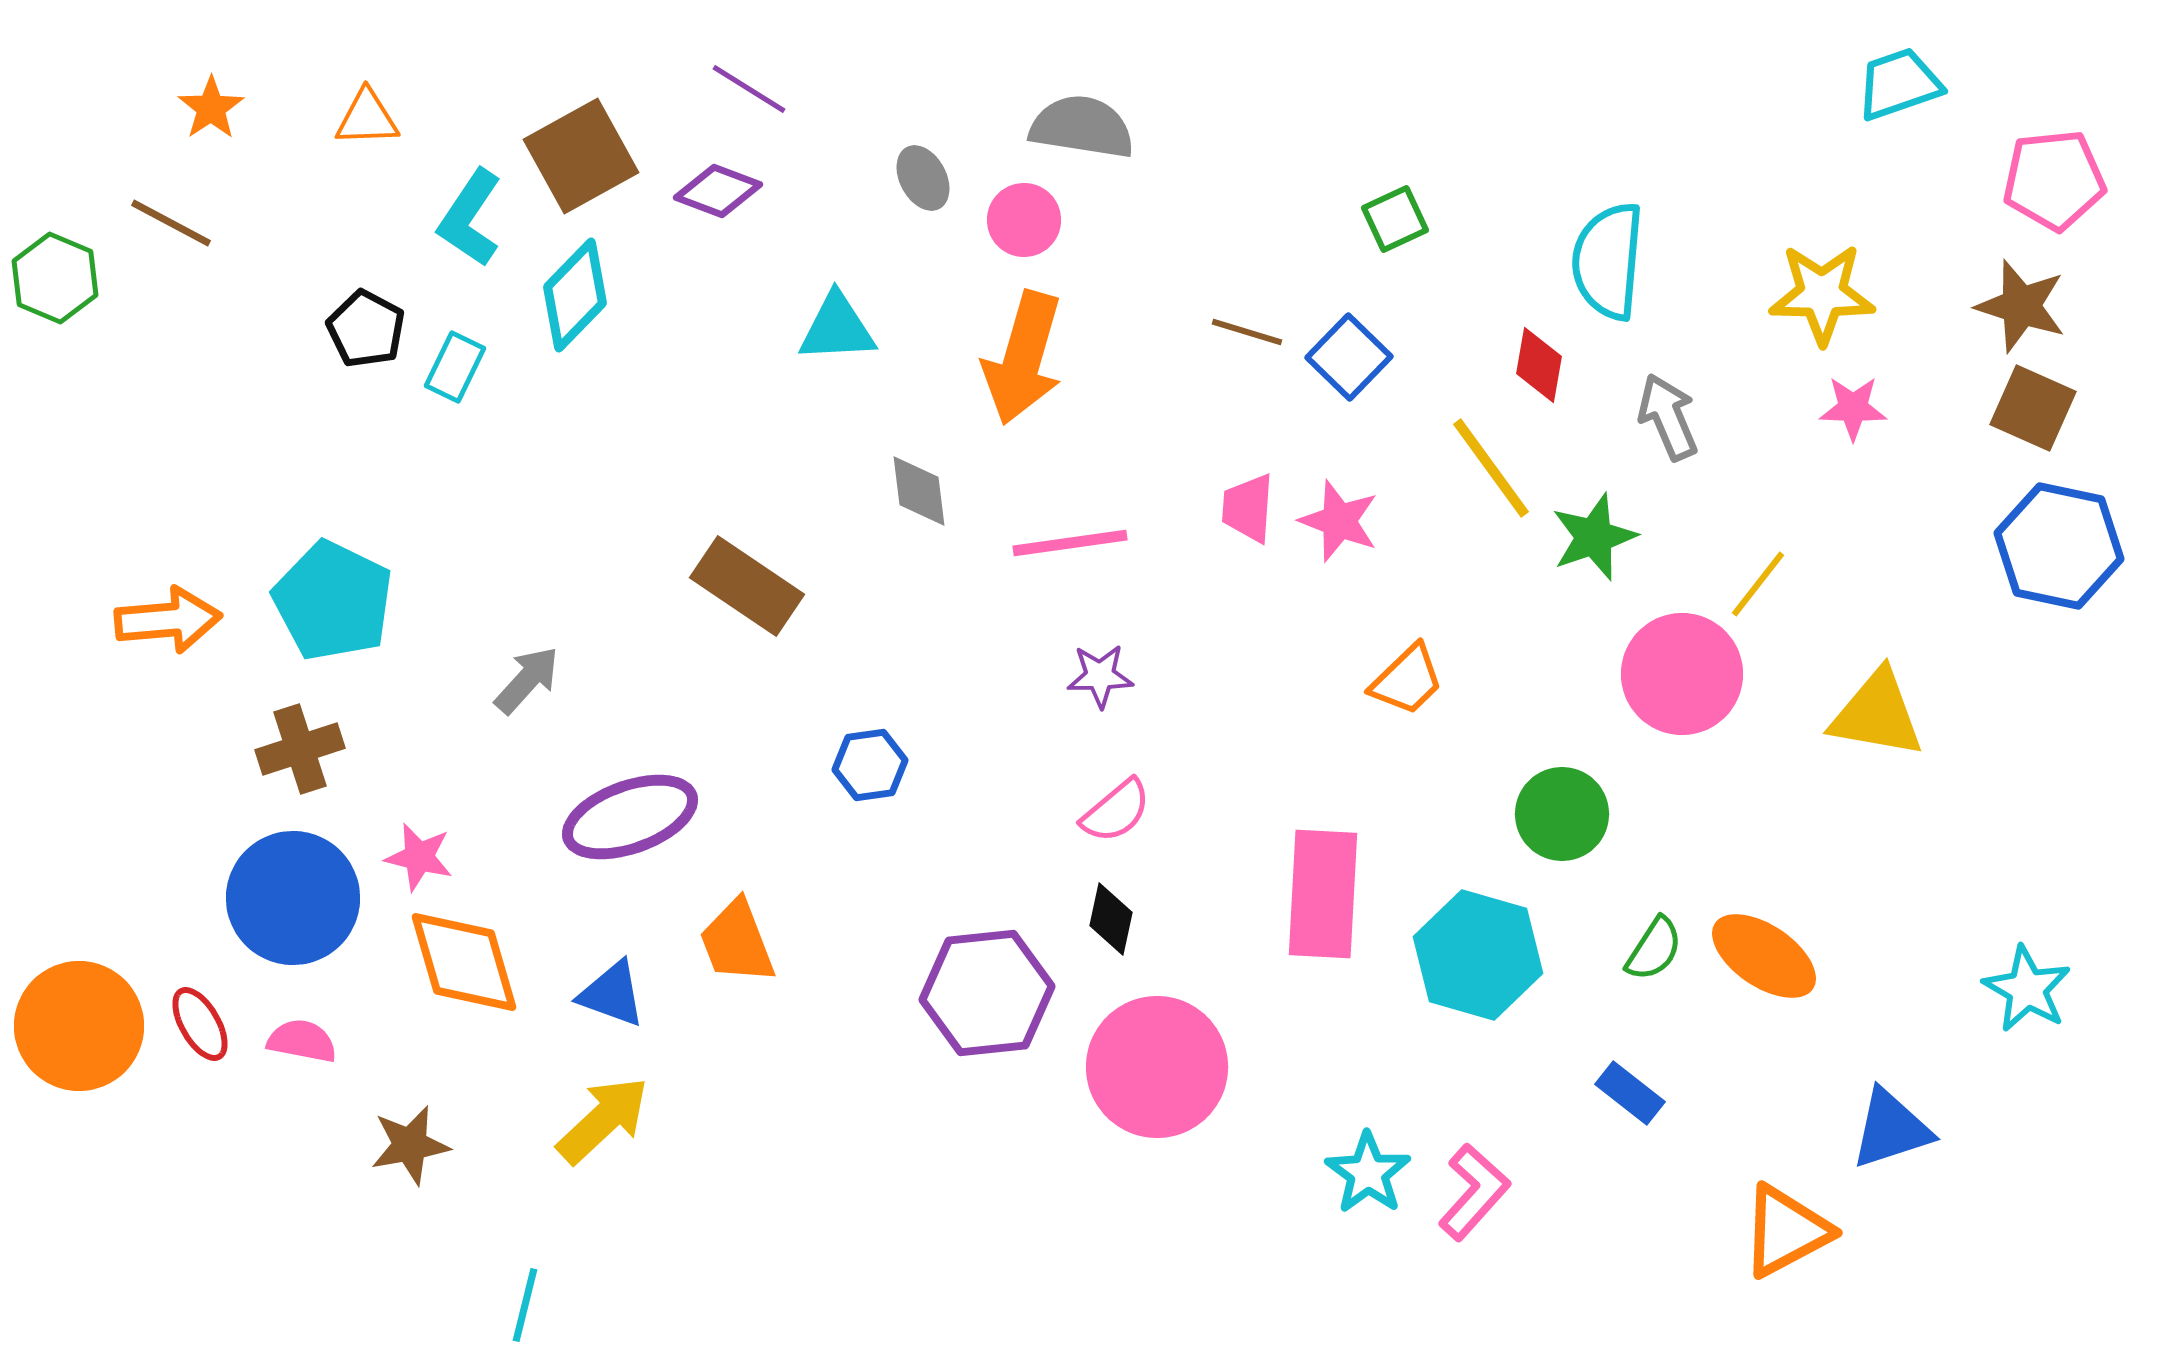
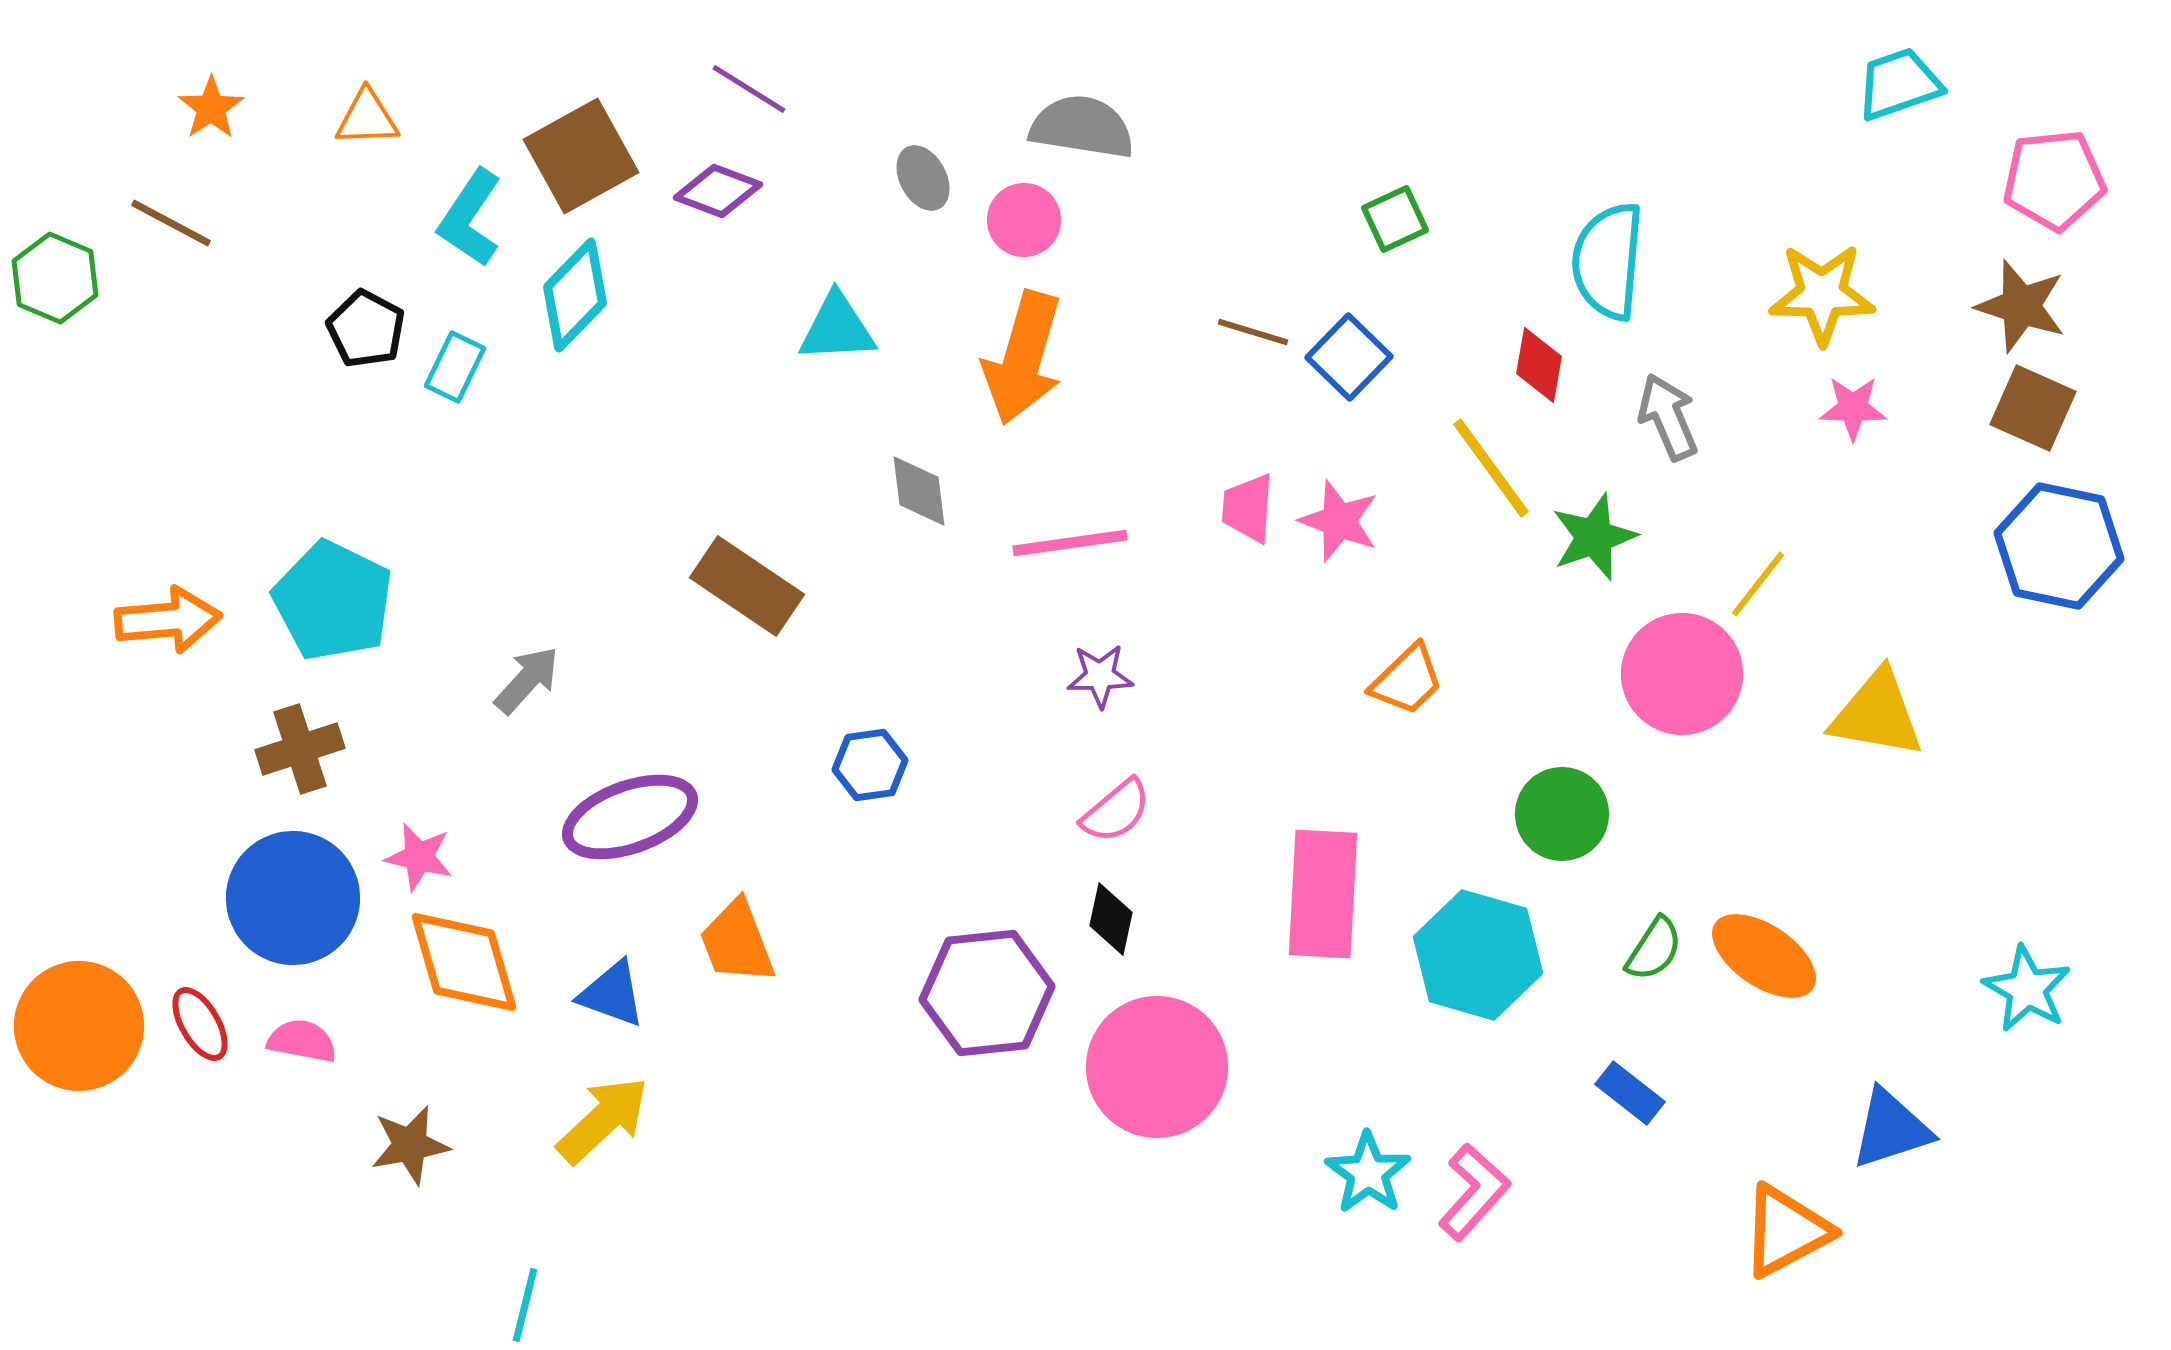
brown line at (1247, 332): moved 6 px right
